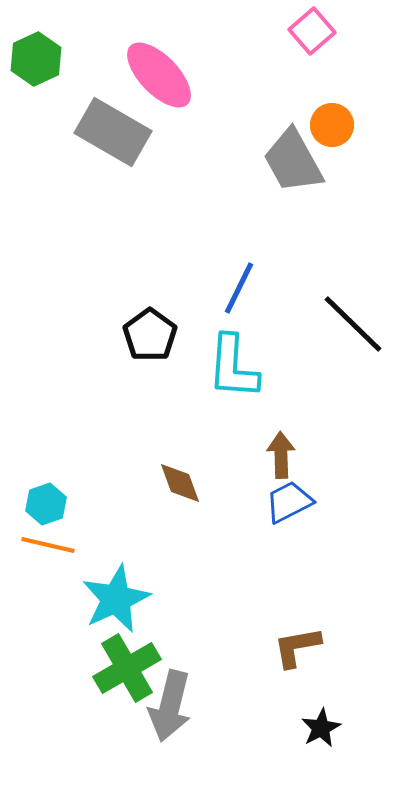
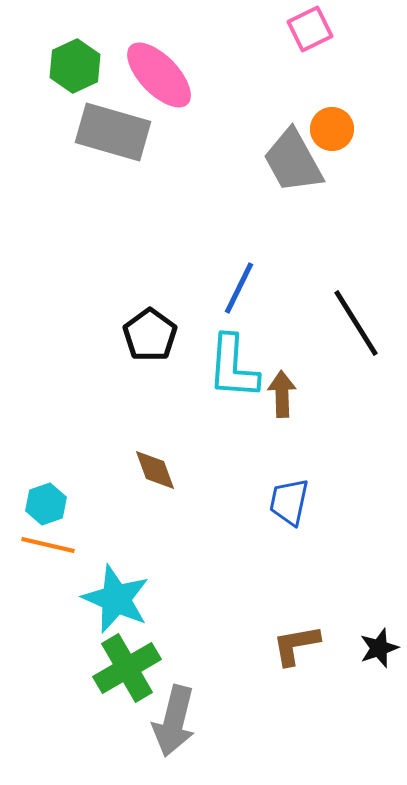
pink square: moved 2 px left, 2 px up; rotated 15 degrees clockwise
green hexagon: moved 39 px right, 7 px down
orange circle: moved 4 px down
gray rectangle: rotated 14 degrees counterclockwise
black line: moved 3 px right, 1 px up; rotated 14 degrees clockwise
brown arrow: moved 1 px right, 61 px up
brown diamond: moved 25 px left, 13 px up
blue trapezoid: rotated 51 degrees counterclockwise
cyan star: rotated 24 degrees counterclockwise
brown L-shape: moved 1 px left, 2 px up
gray arrow: moved 4 px right, 15 px down
black star: moved 58 px right, 80 px up; rotated 9 degrees clockwise
